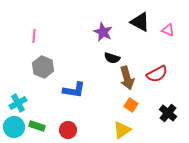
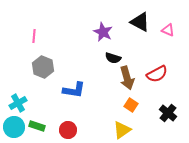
black semicircle: moved 1 px right
